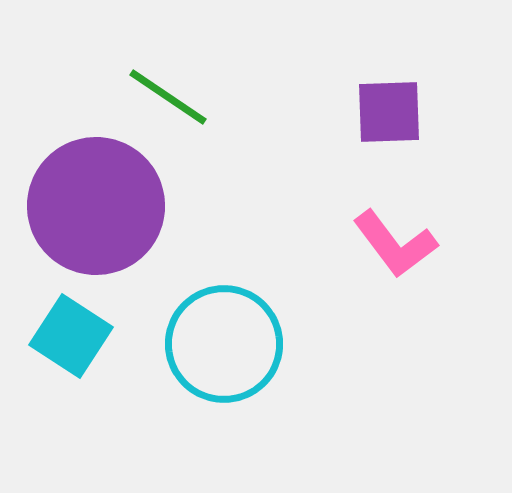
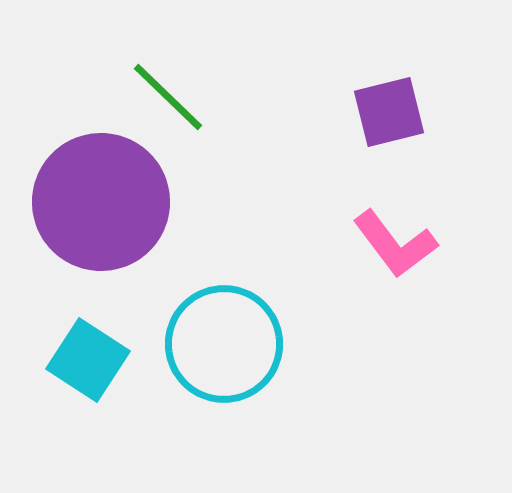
green line: rotated 10 degrees clockwise
purple square: rotated 12 degrees counterclockwise
purple circle: moved 5 px right, 4 px up
cyan square: moved 17 px right, 24 px down
